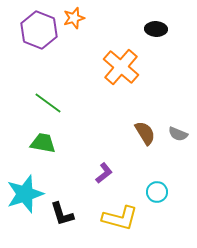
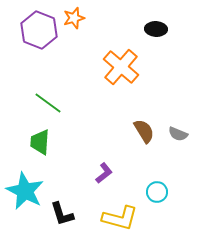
brown semicircle: moved 1 px left, 2 px up
green trapezoid: moved 3 px left, 1 px up; rotated 96 degrees counterclockwise
cyan star: moved 3 px up; rotated 27 degrees counterclockwise
